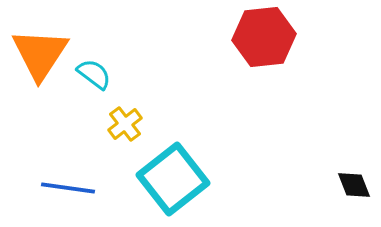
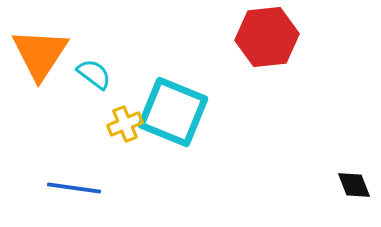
red hexagon: moved 3 px right
yellow cross: rotated 16 degrees clockwise
cyan square: moved 67 px up; rotated 30 degrees counterclockwise
blue line: moved 6 px right
